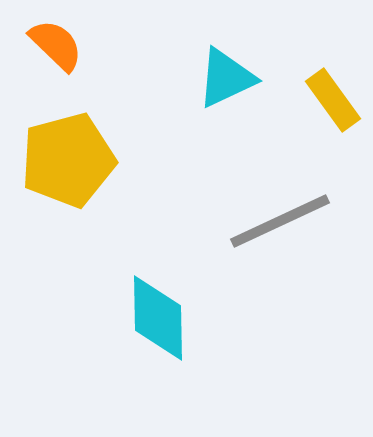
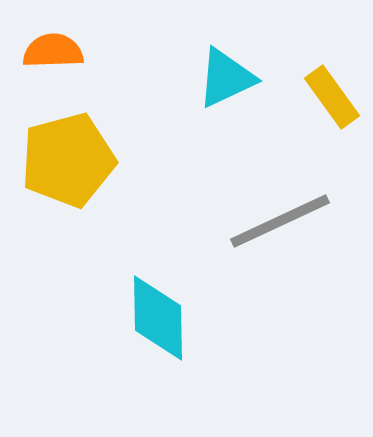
orange semicircle: moved 3 px left, 6 px down; rotated 46 degrees counterclockwise
yellow rectangle: moved 1 px left, 3 px up
